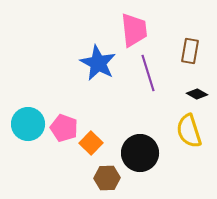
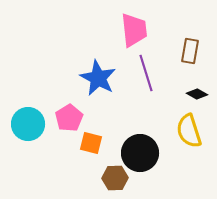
blue star: moved 15 px down
purple line: moved 2 px left
pink pentagon: moved 5 px right, 10 px up; rotated 20 degrees clockwise
orange square: rotated 30 degrees counterclockwise
brown hexagon: moved 8 px right
